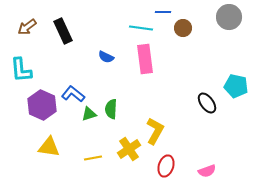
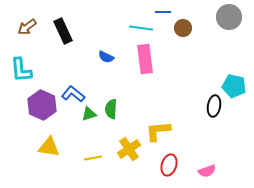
cyan pentagon: moved 2 px left
black ellipse: moved 7 px right, 3 px down; rotated 45 degrees clockwise
yellow L-shape: moved 3 px right; rotated 124 degrees counterclockwise
red ellipse: moved 3 px right, 1 px up
